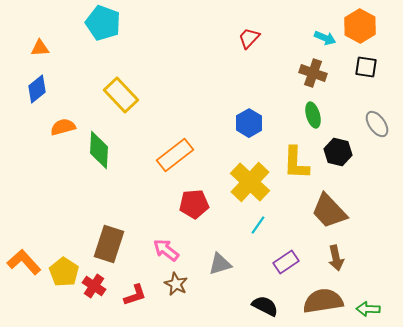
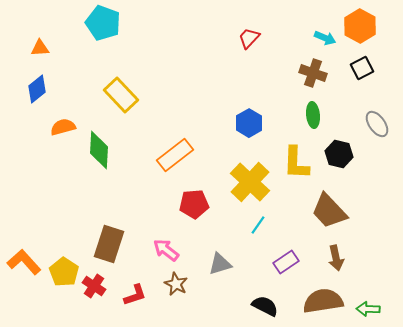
black square: moved 4 px left, 1 px down; rotated 35 degrees counterclockwise
green ellipse: rotated 10 degrees clockwise
black hexagon: moved 1 px right, 2 px down
